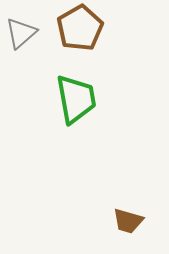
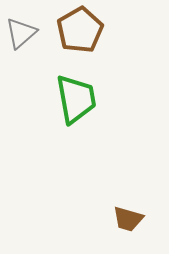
brown pentagon: moved 2 px down
brown trapezoid: moved 2 px up
